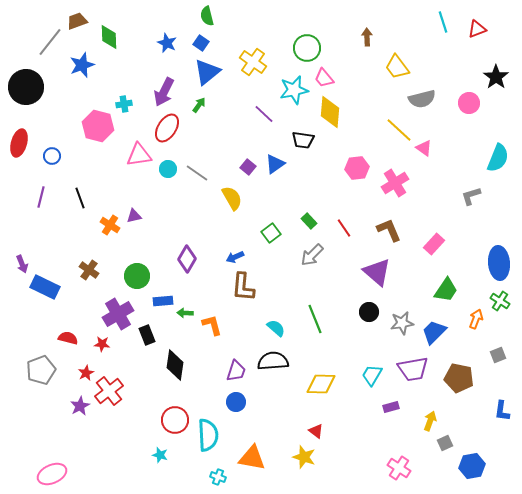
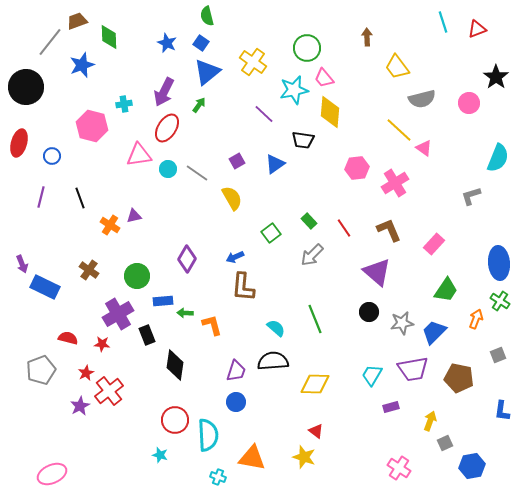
pink hexagon at (98, 126): moved 6 px left
purple square at (248, 167): moved 11 px left, 6 px up; rotated 21 degrees clockwise
yellow diamond at (321, 384): moved 6 px left
